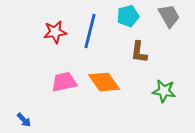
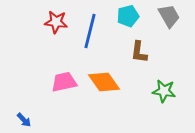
red star: moved 1 px right, 10 px up; rotated 15 degrees clockwise
